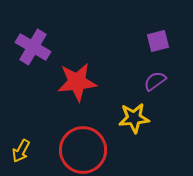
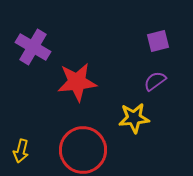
yellow arrow: rotated 15 degrees counterclockwise
